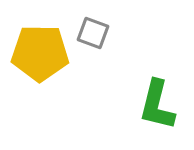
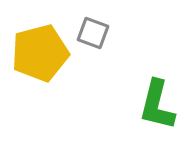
yellow pentagon: rotated 16 degrees counterclockwise
